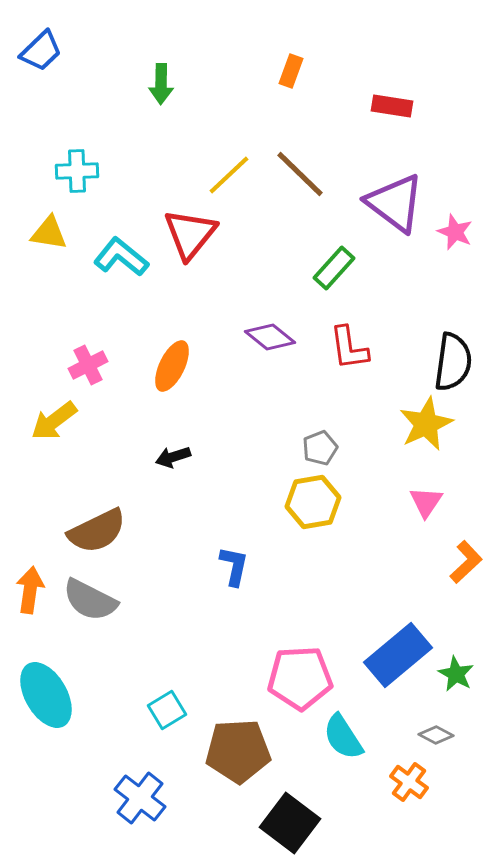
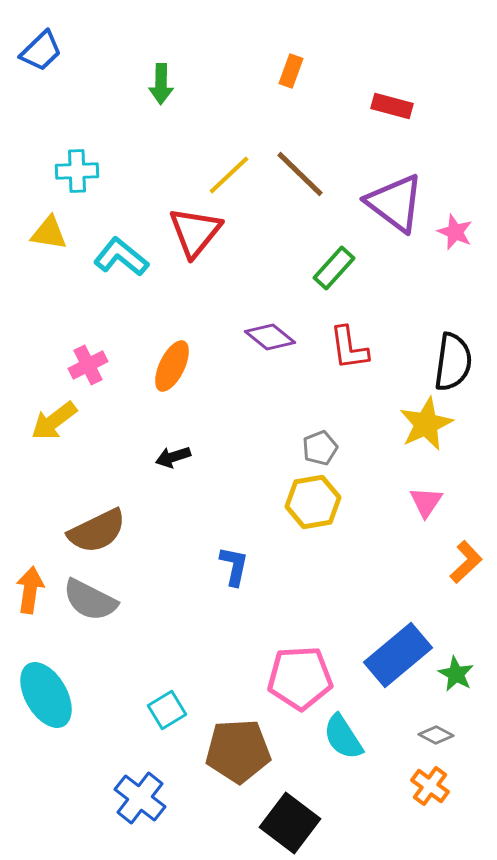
red rectangle: rotated 6 degrees clockwise
red triangle: moved 5 px right, 2 px up
orange cross: moved 21 px right, 4 px down
